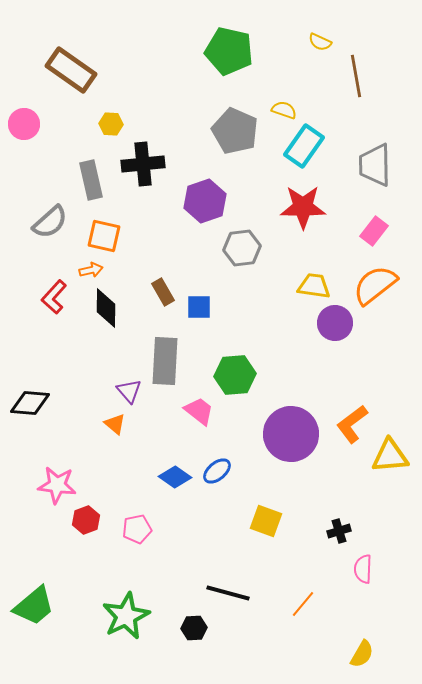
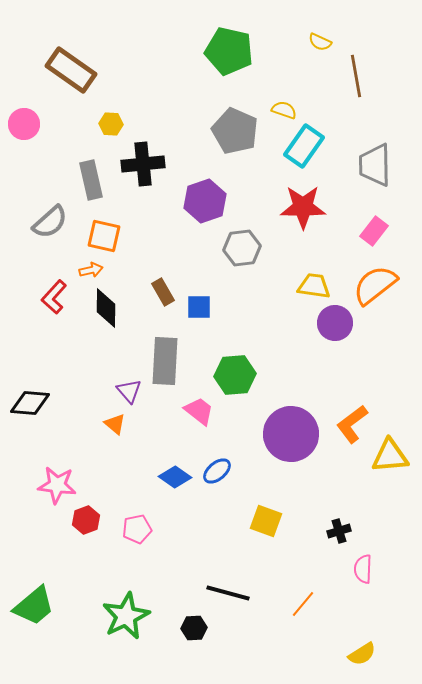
yellow semicircle at (362, 654): rotated 28 degrees clockwise
